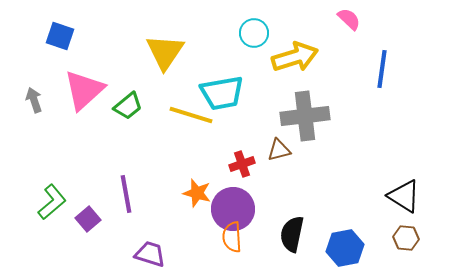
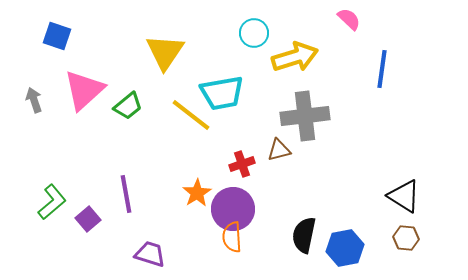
blue square: moved 3 px left
yellow line: rotated 21 degrees clockwise
orange star: rotated 24 degrees clockwise
black semicircle: moved 12 px right, 1 px down
